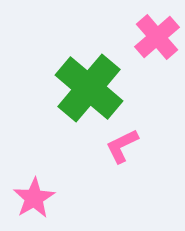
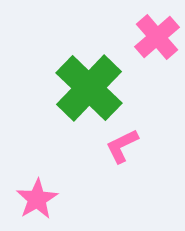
green cross: rotated 4 degrees clockwise
pink star: moved 3 px right, 1 px down
